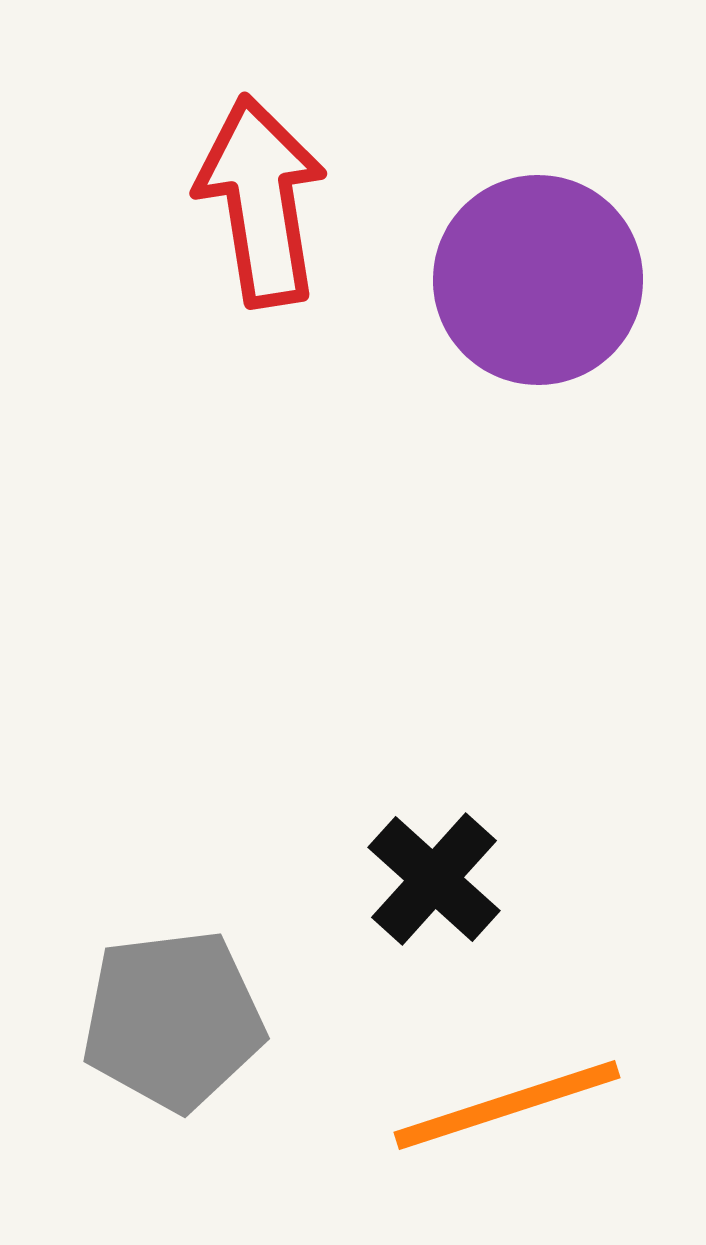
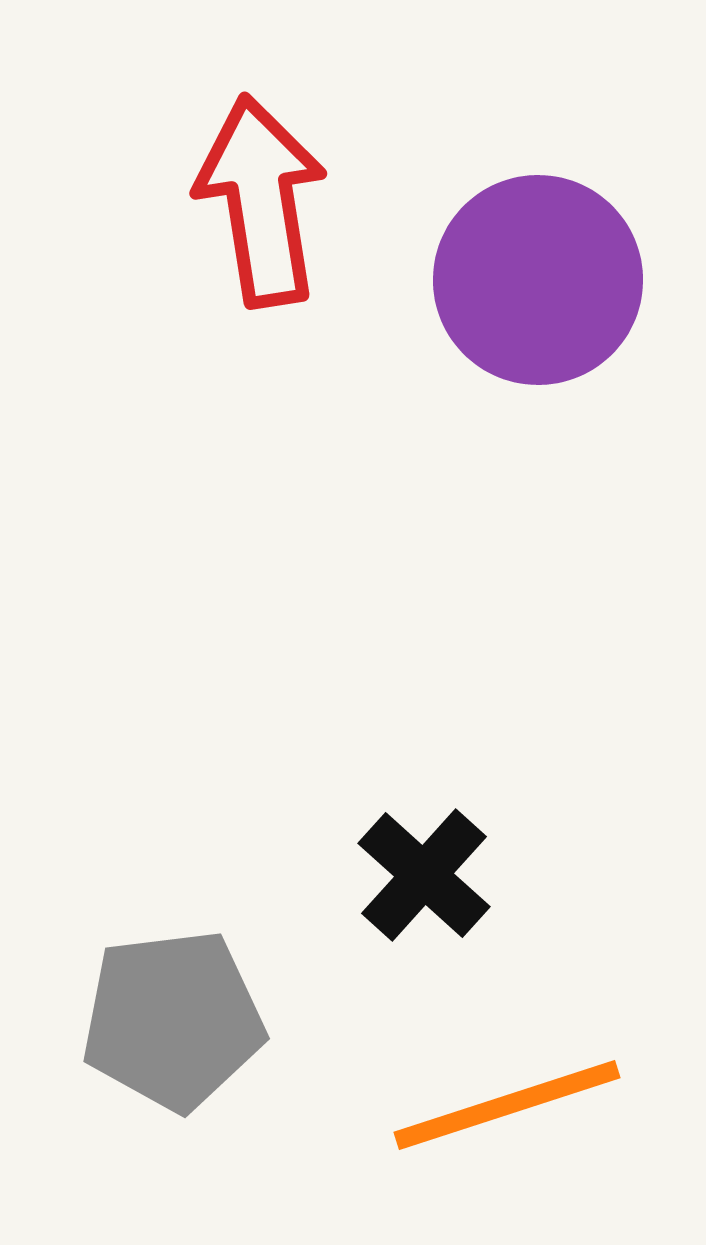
black cross: moved 10 px left, 4 px up
